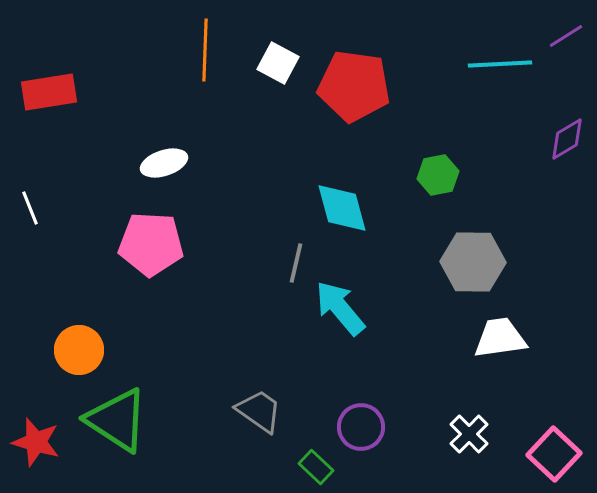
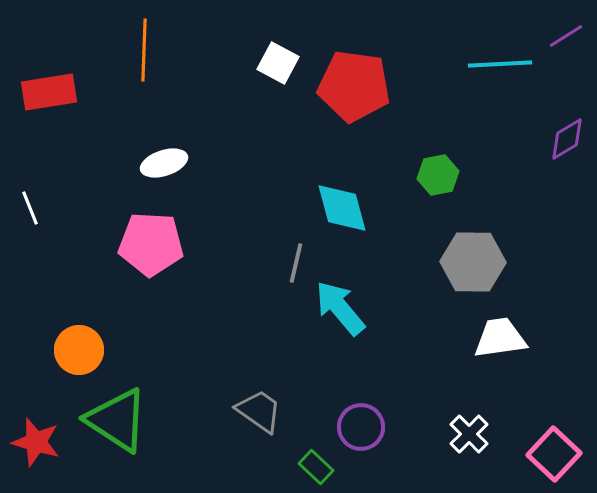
orange line: moved 61 px left
